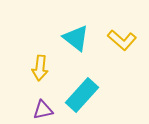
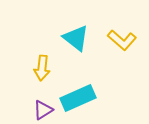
yellow arrow: moved 2 px right
cyan rectangle: moved 4 px left, 3 px down; rotated 24 degrees clockwise
purple triangle: rotated 20 degrees counterclockwise
